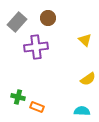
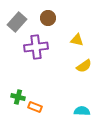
yellow triangle: moved 8 px left; rotated 32 degrees counterclockwise
yellow semicircle: moved 4 px left, 13 px up
orange rectangle: moved 2 px left
